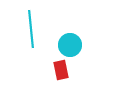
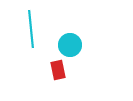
red rectangle: moved 3 px left
